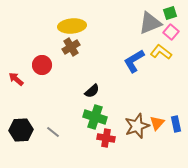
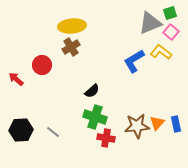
brown star: rotated 15 degrees clockwise
